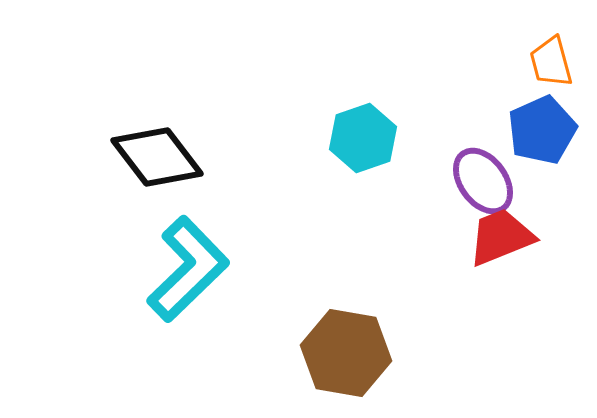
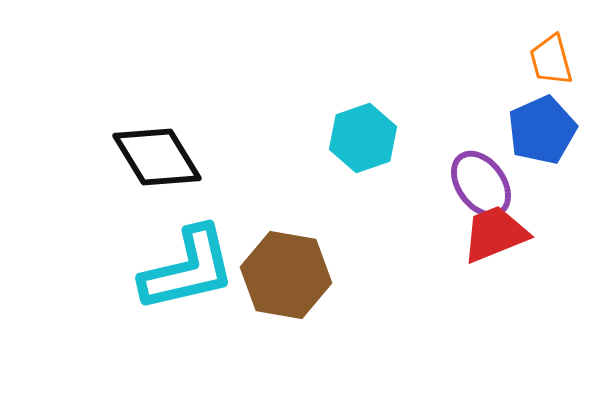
orange trapezoid: moved 2 px up
black diamond: rotated 6 degrees clockwise
purple ellipse: moved 2 px left, 3 px down
red trapezoid: moved 6 px left, 3 px up
cyan L-shape: rotated 31 degrees clockwise
brown hexagon: moved 60 px left, 78 px up
